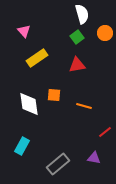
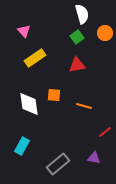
yellow rectangle: moved 2 px left
